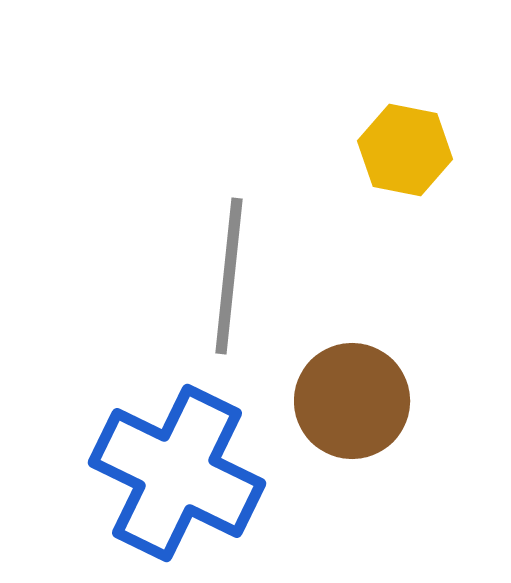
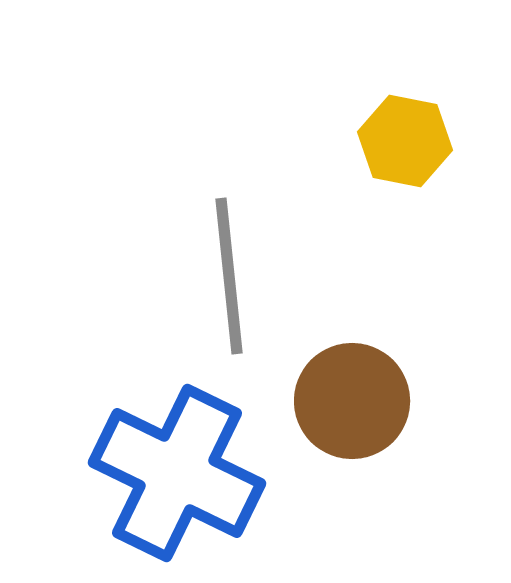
yellow hexagon: moved 9 px up
gray line: rotated 12 degrees counterclockwise
